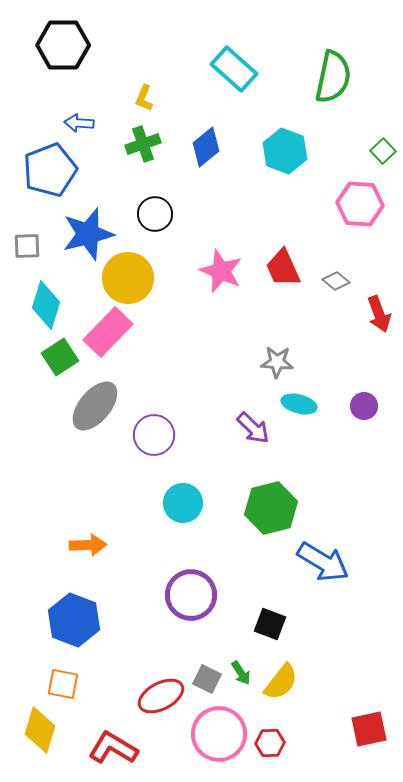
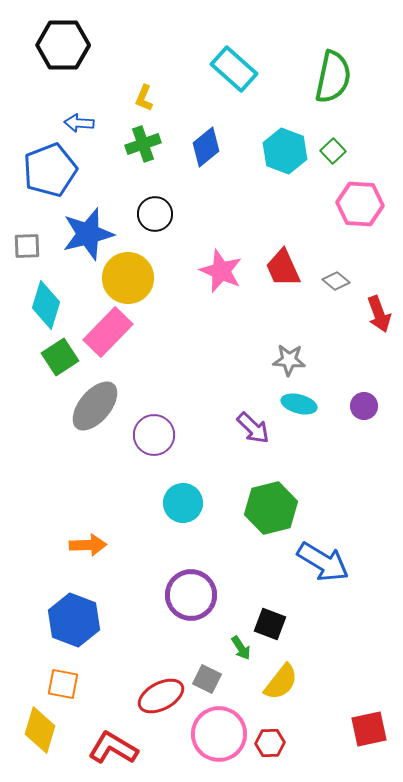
green square at (383, 151): moved 50 px left
gray star at (277, 362): moved 12 px right, 2 px up
green arrow at (241, 673): moved 25 px up
